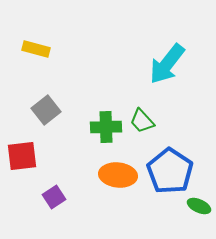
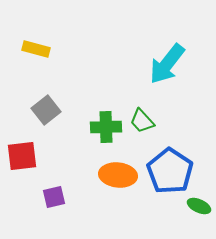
purple square: rotated 20 degrees clockwise
